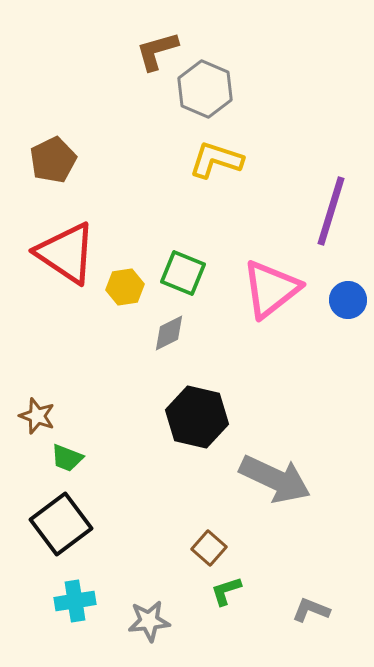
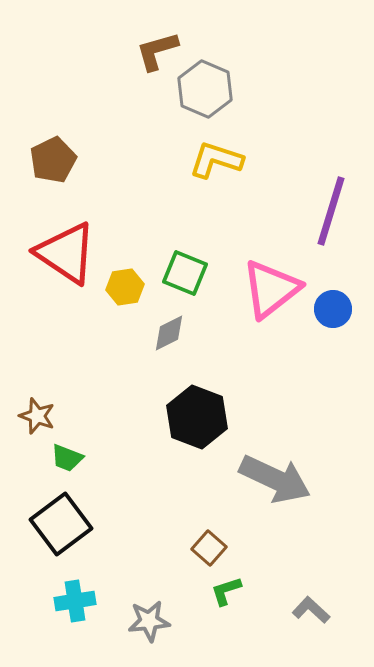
green square: moved 2 px right
blue circle: moved 15 px left, 9 px down
black hexagon: rotated 8 degrees clockwise
gray L-shape: rotated 21 degrees clockwise
